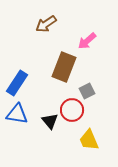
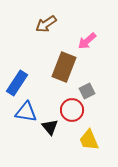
blue triangle: moved 9 px right, 2 px up
black triangle: moved 6 px down
